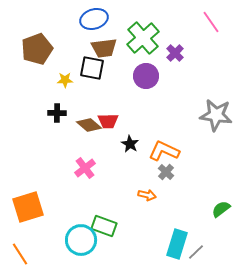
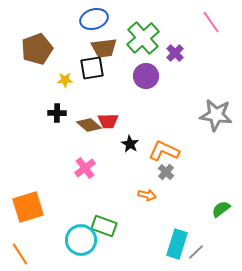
black square: rotated 20 degrees counterclockwise
